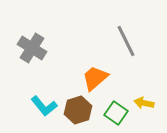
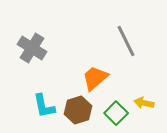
cyan L-shape: rotated 28 degrees clockwise
green square: rotated 10 degrees clockwise
